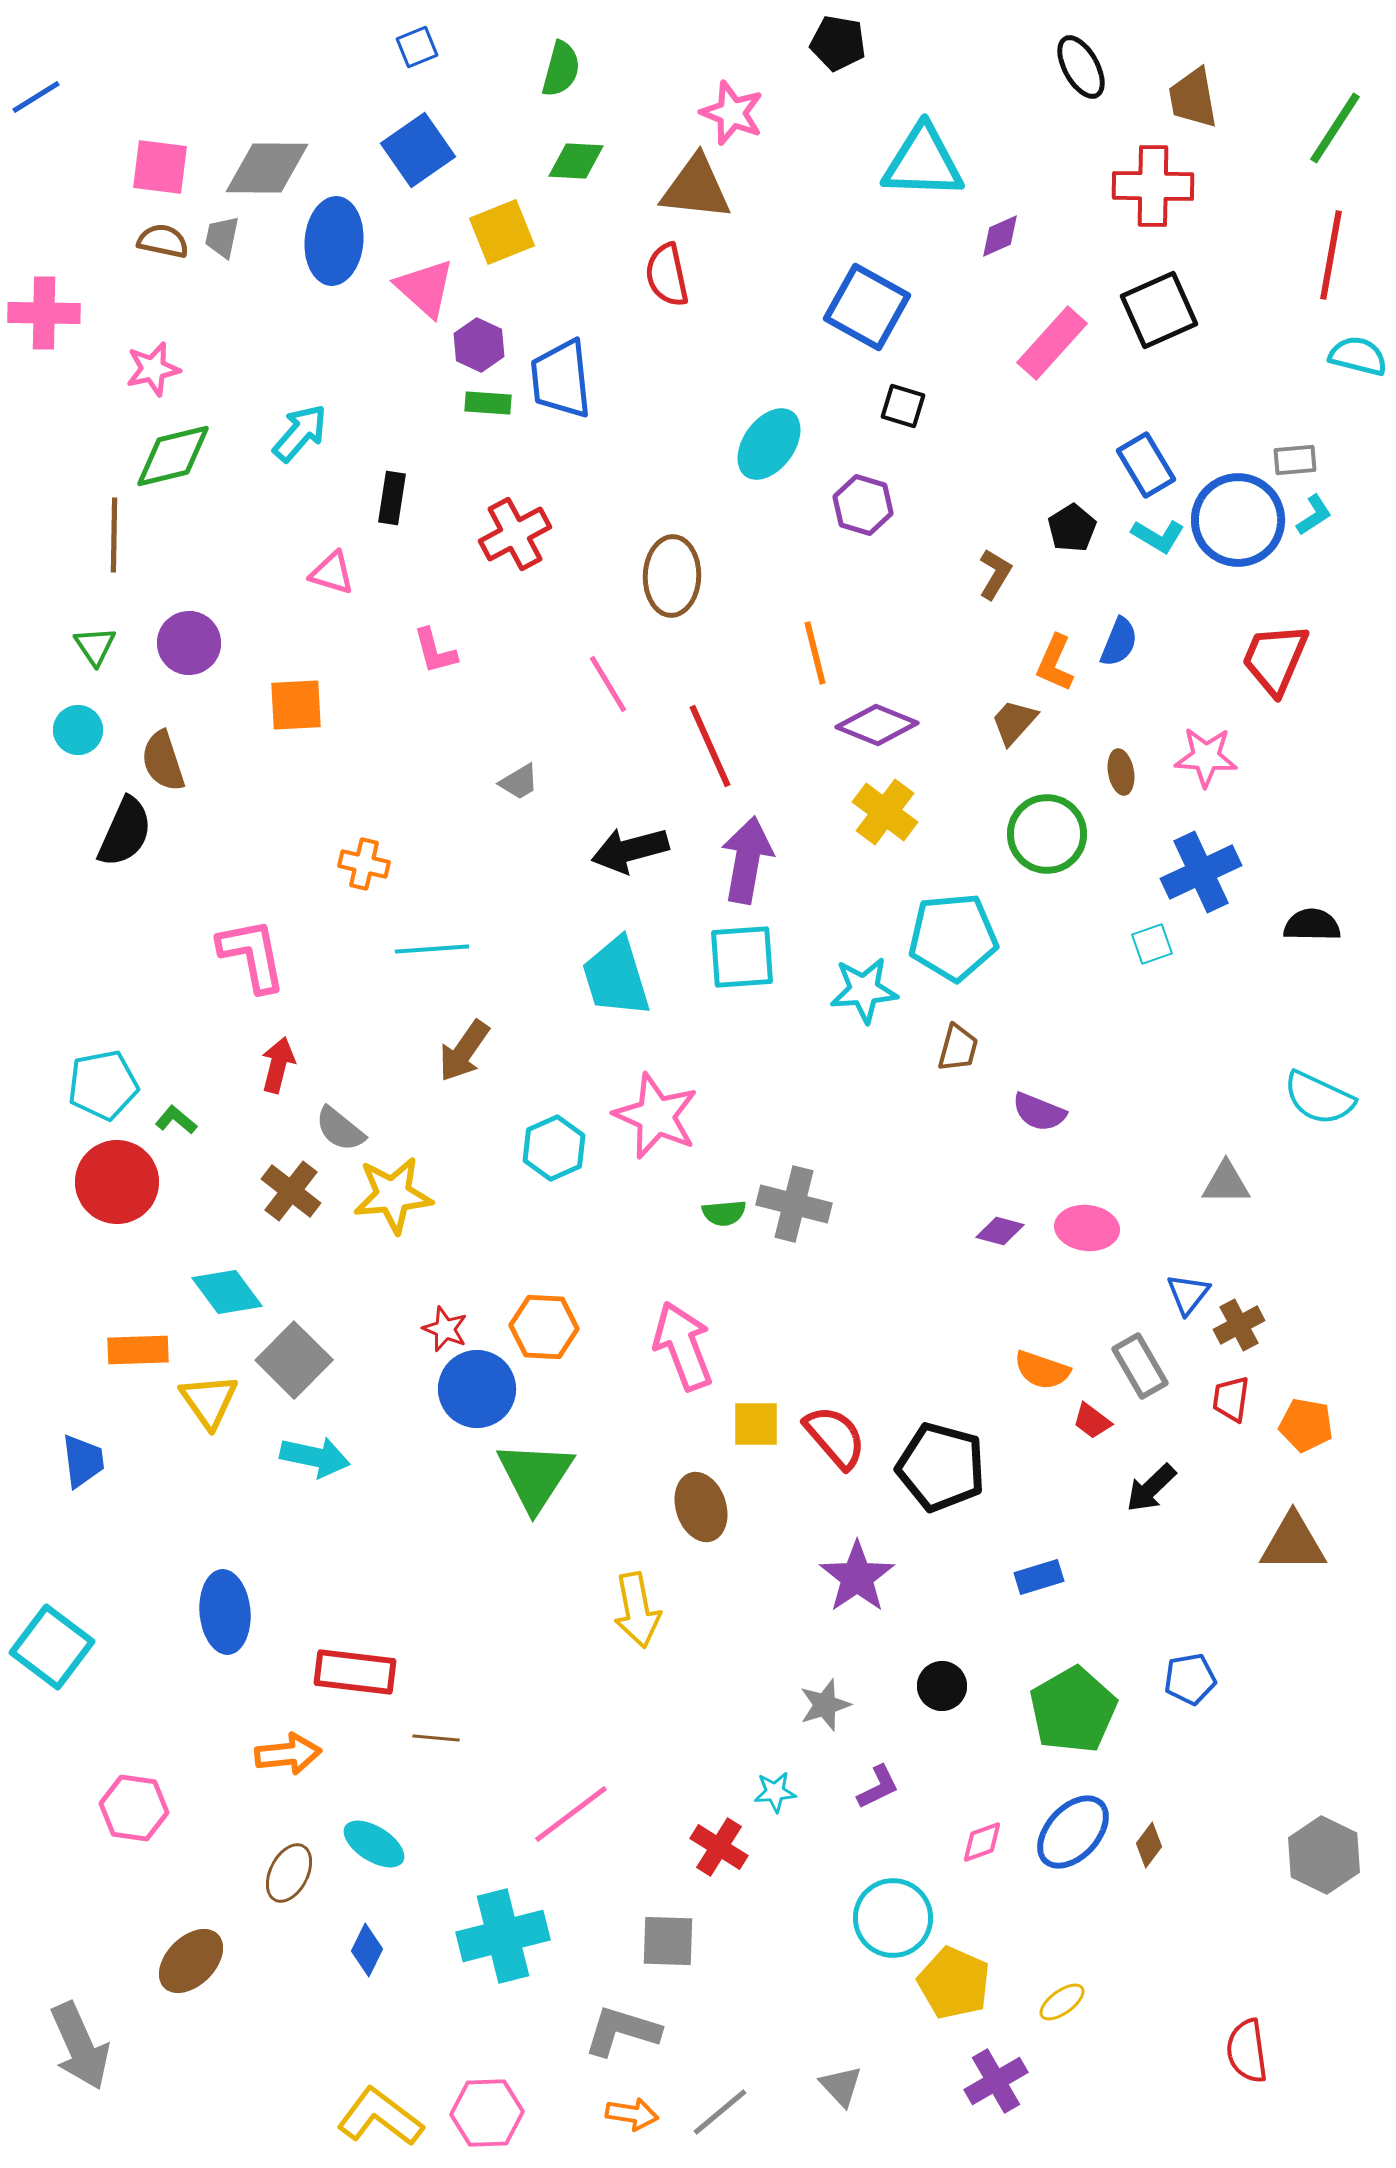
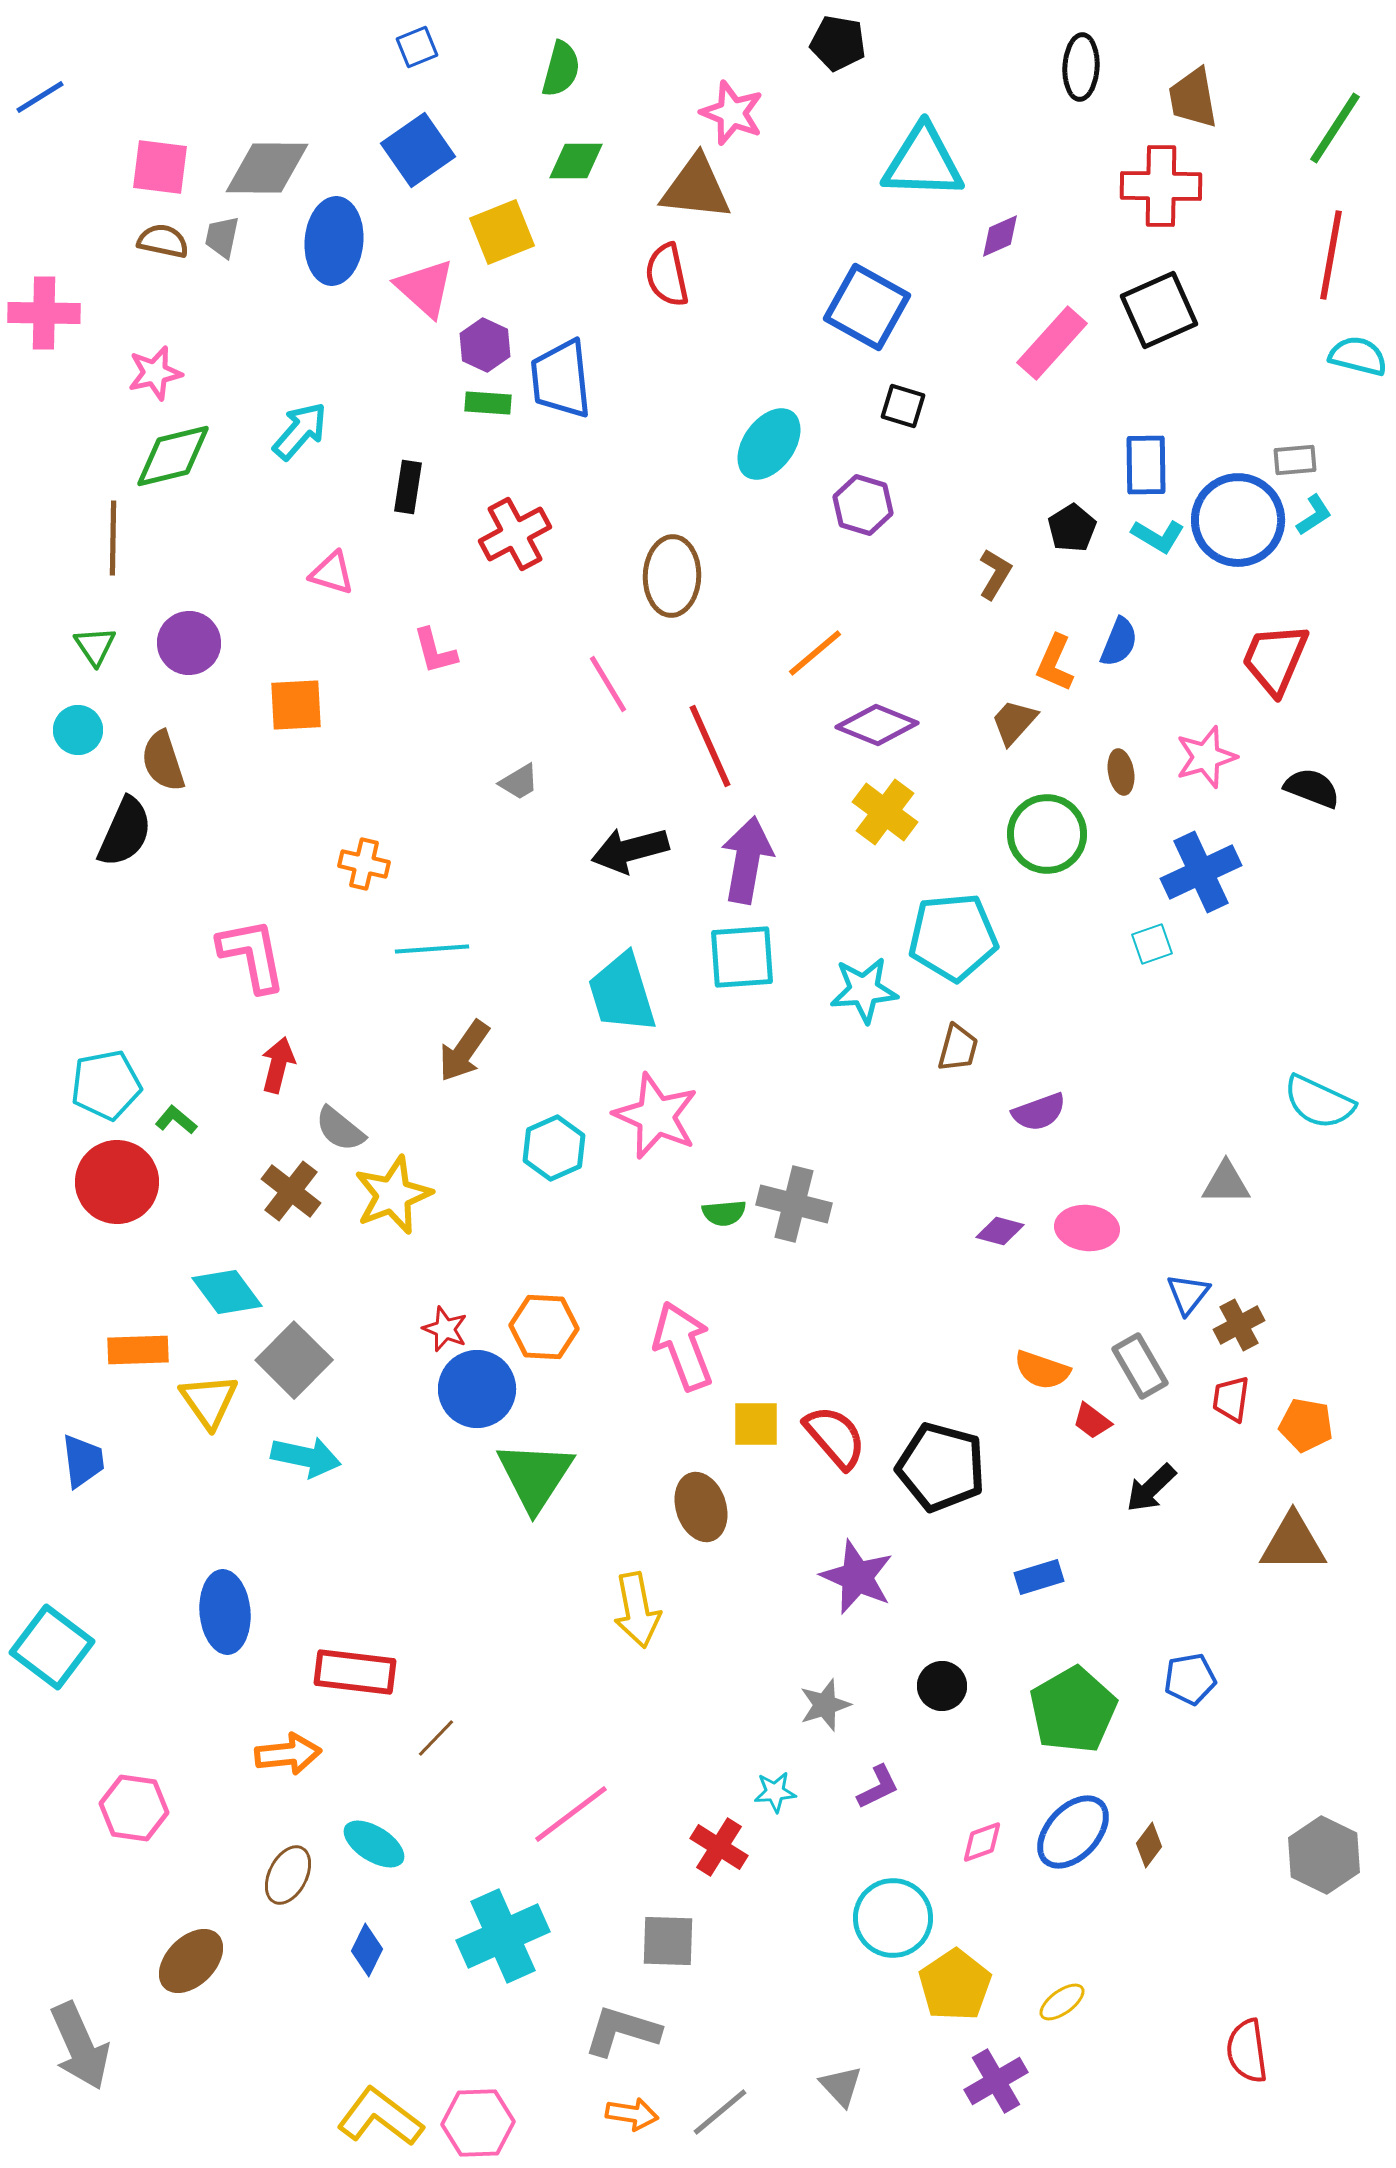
black ellipse at (1081, 67): rotated 32 degrees clockwise
blue line at (36, 97): moved 4 px right
green diamond at (576, 161): rotated 4 degrees counterclockwise
red cross at (1153, 186): moved 8 px right
purple hexagon at (479, 345): moved 6 px right
pink star at (153, 369): moved 2 px right, 4 px down
cyan arrow at (300, 433): moved 2 px up
blue rectangle at (1146, 465): rotated 30 degrees clockwise
black rectangle at (392, 498): moved 16 px right, 11 px up
brown line at (114, 535): moved 1 px left, 3 px down
orange line at (815, 653): rotated 64 degrees clockwise
pink star at (1206, 757): rotated 20 degrees counterclockwise
black semicircle at (1312, 925): moved 137 px up; rotated 20 degrees clockwise
cyan trapezoid at (616, 977): moved 6 px right, 16 px down
cyan pentagon at (103, 1085): moved 3 px right
cyan semicircle at (1319, 1098): moved 4 px down
purple semicircle at (1039, 1112): rotated 42 degrees counterclockwise
yellow star at (393, 1195): rotated 16 degrees counterclockwise
cyan arrow at (315, 1457): moved 9 px left
purple star at (857, 1577): rotated 14 degrees counterclockwise
brown line at (436, 1738): rotated 51 degrees counterclockwise
brown ellipse at (289, 1873): moved 1 px left, 2 px down
cyan cross at (503, 1936): rotated 10 degrees counterclockwise
yellow pentagon at (954, 1983): moved 1 px right, 2 px down; rotated 14 degrees clockwise
pink hexagon at (487, 2113): moved 9 px left, 10 px down
